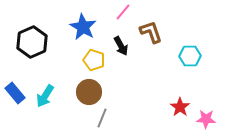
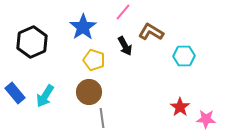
blue star: rotated 8 degrees clockwise
brown L-shape: rotated 40 degrees counterclockwise
black arrow: moved 4 px right
cyan hexagon: moved 6 px left
gray line: rotated 30 degrees counterclockwise
